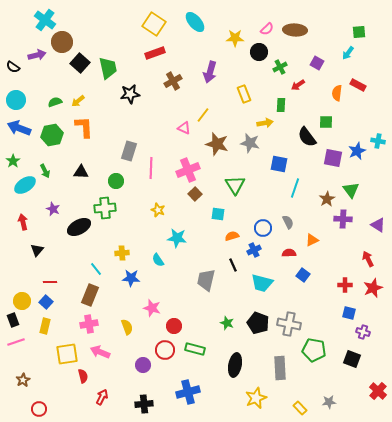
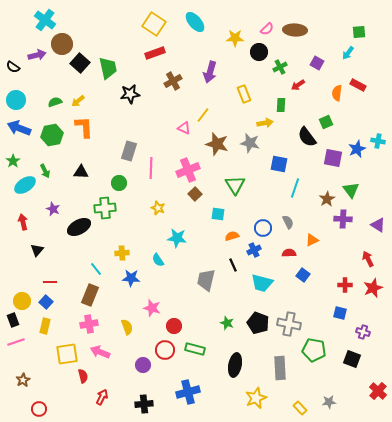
brown circle at (62, 42): moved 2 px down
green square at (326, 122): rotated 24 degrees counterclockwise
blue star at (357, 151): moved 2 px up
green circle at (116, 181): moved 3 px right, 2 px down
yellow star at (158, 210): moved 2 px up
blue square at (349, 313): moved 9 px left
